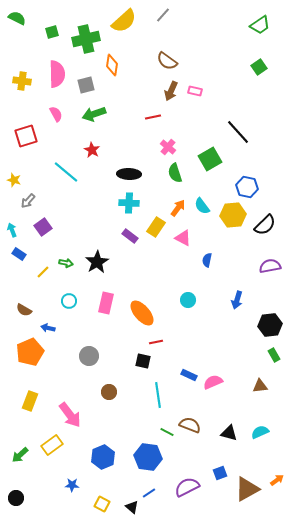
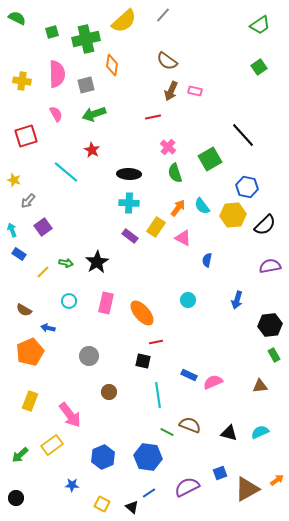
black line at (238, 132): moved 5 px right, 3 px down
